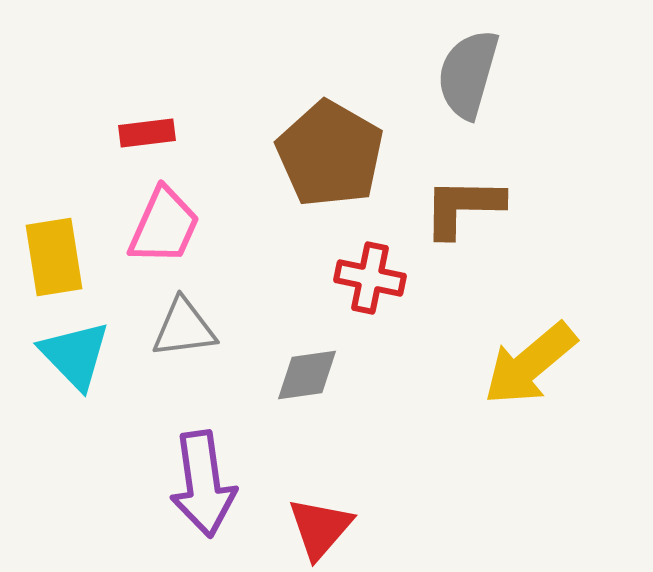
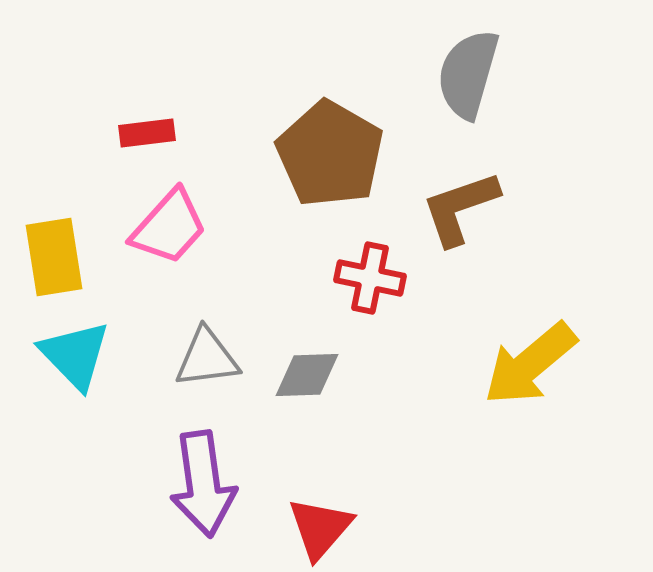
brown L-shape: moved 3 px left, 1 px down; rotated 20 degrees counterclockwise
pink trapezoid: moved 5 px right, 1 px down; rotated 18 degrees clockwise
gray triangle: moved 23 px right, 30 px down
gray diamond: rotated 6 degrees clockwise
